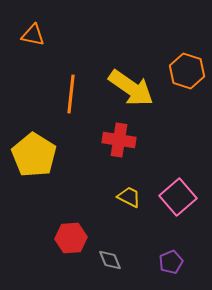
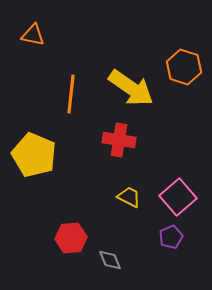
orange hexagon: moved 3 px left, 4 px up
yellow pentagon: rotated 9 degrees counterclockwise
purple pentagon: moved 25 px up
